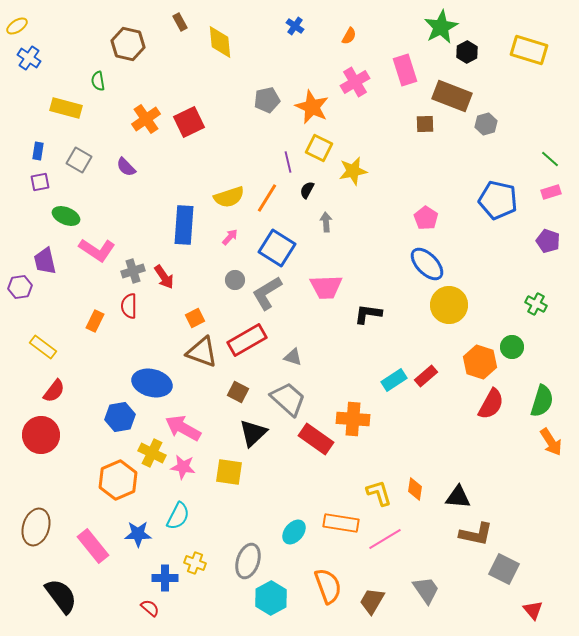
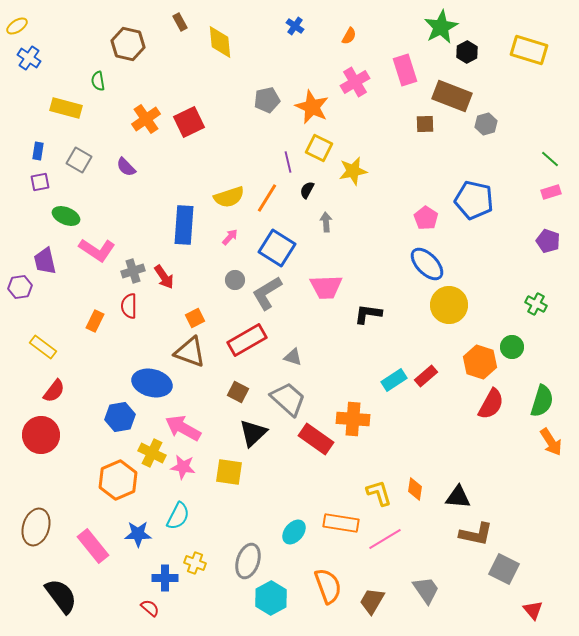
blue pentagon at (498, 200): moved 24 px left
brown triangle at (202, 352): moved 12 px left
